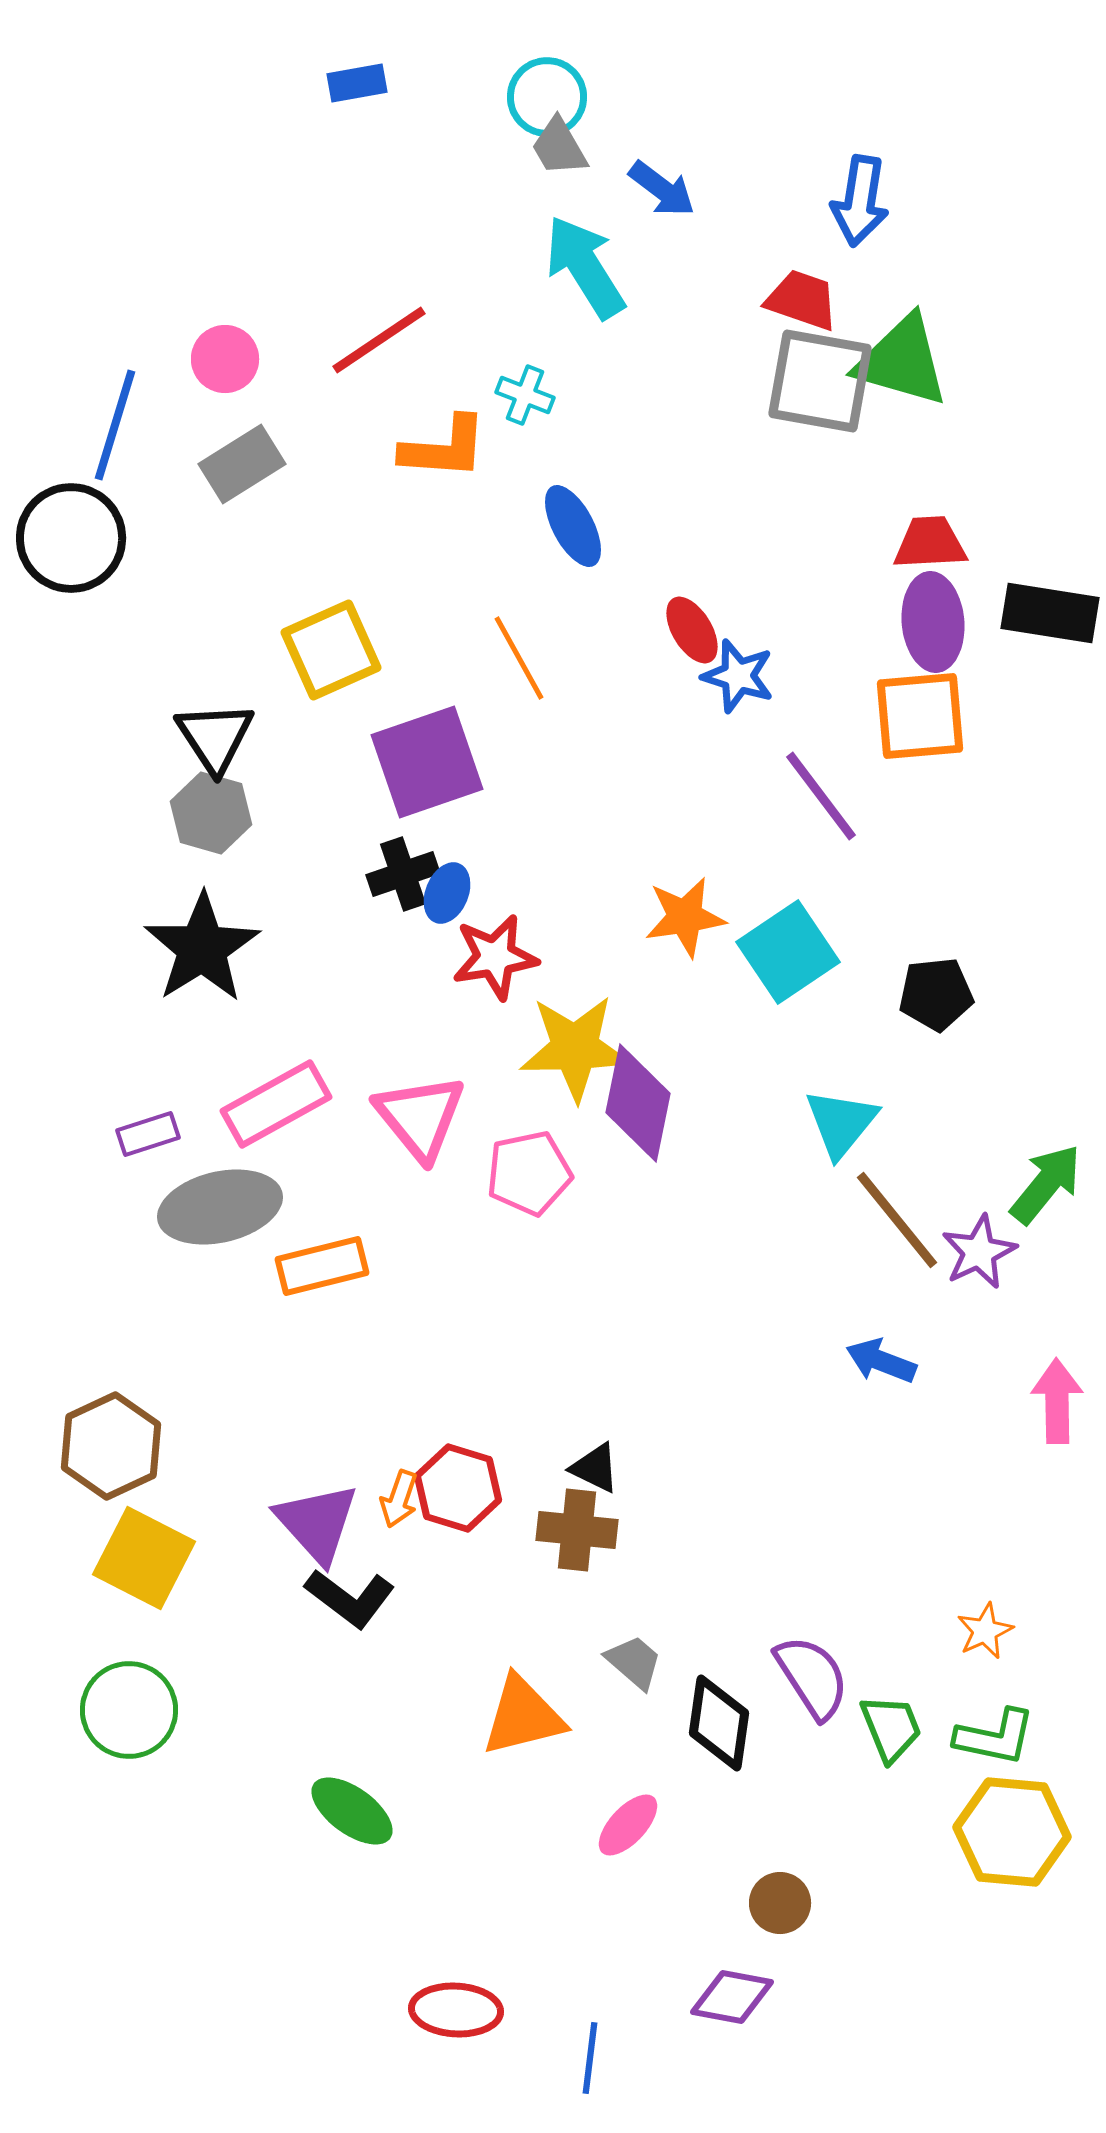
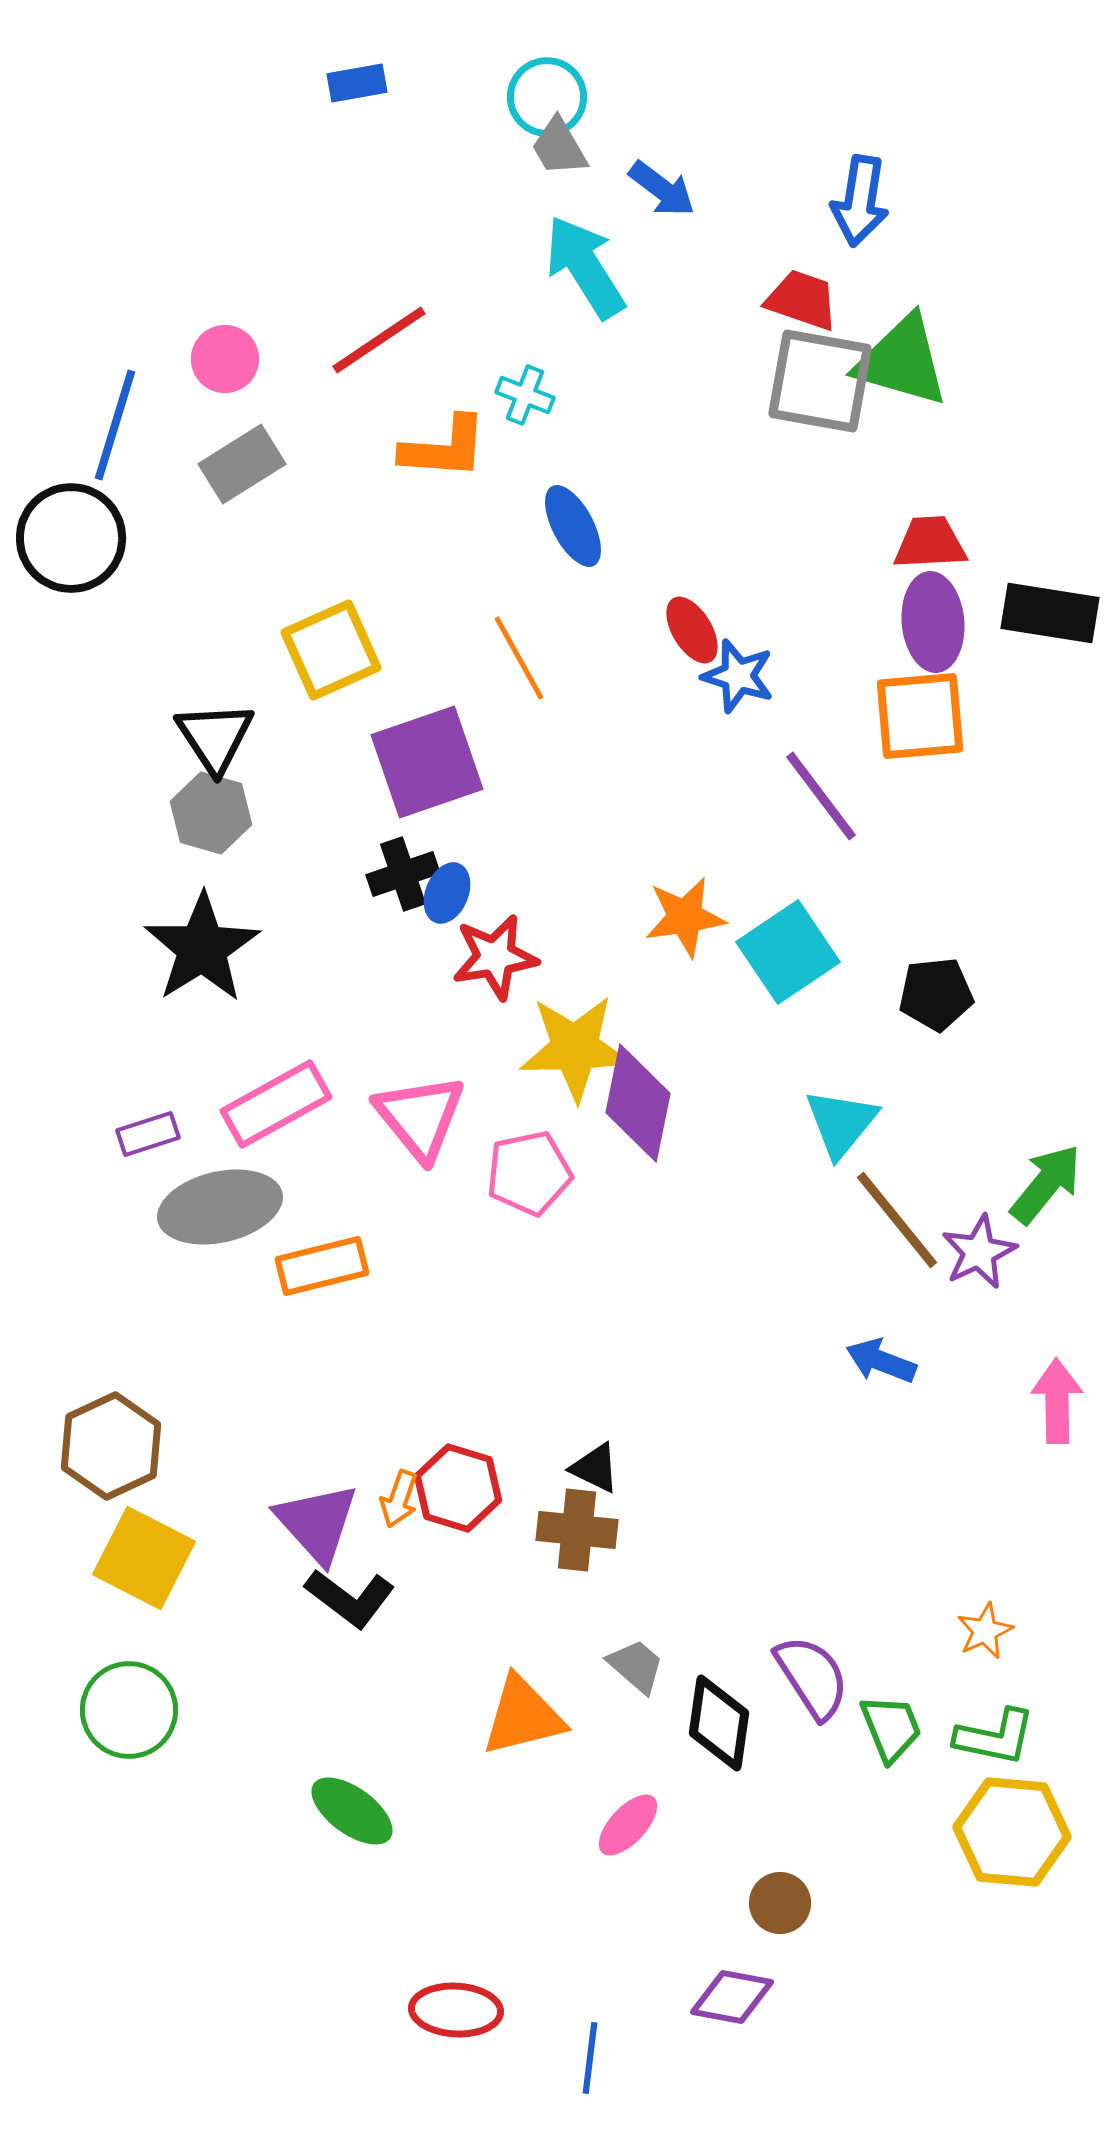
gray trapezoid at (634, 1662): moved 2 px right, 4 px down
